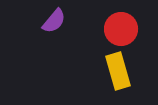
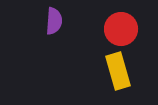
purple semicircle: rotated 36 degrees counterclockwise
